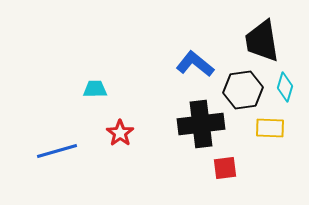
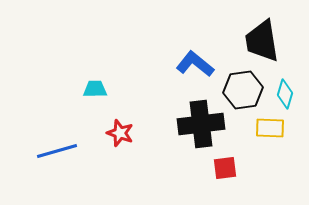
cyan diamond: moved 7 px down
red star: rotated 16 degrees counterclockwise
